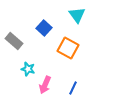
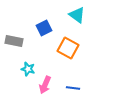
cyan triangle: rotated 18 degrees counterclockwise
blue square: rotated 21 degrees clockwise
gray rectangle: rotated 30 degrees counterclockwise
blue line: rotated 72 degrees clockwise
